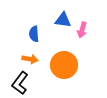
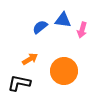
blue semicircle: moved 6 px right, 7 px up; rotated 56 degrees clockwise
orange arrow: rotated 42 degrees counterclockwise
orange circle: moved 6 px down
black L-shape: moved 1 px left; rotated 65 degrees clockwise
